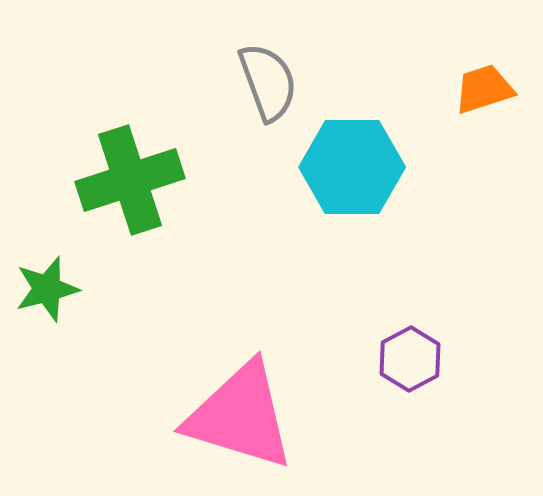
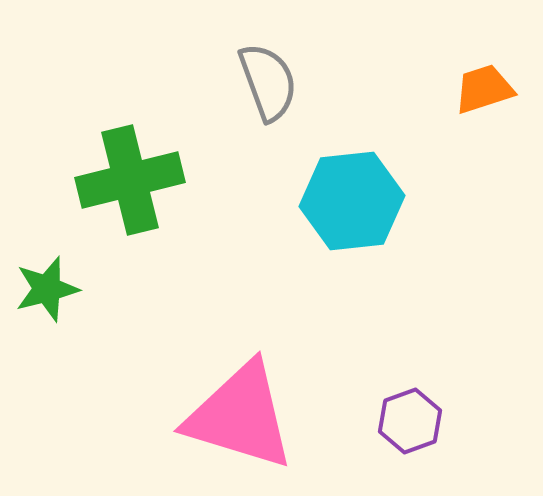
cyan hexagon: moved 34 px down; rotated 6 degrees counterclockwise
green cross: rotated 4 degrees clockwise
purple hexagon: moved 62 px down; rotated 8 degrees clockwise
